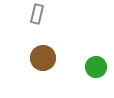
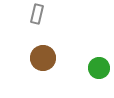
green circle: moved 3 px right, 1 px down
